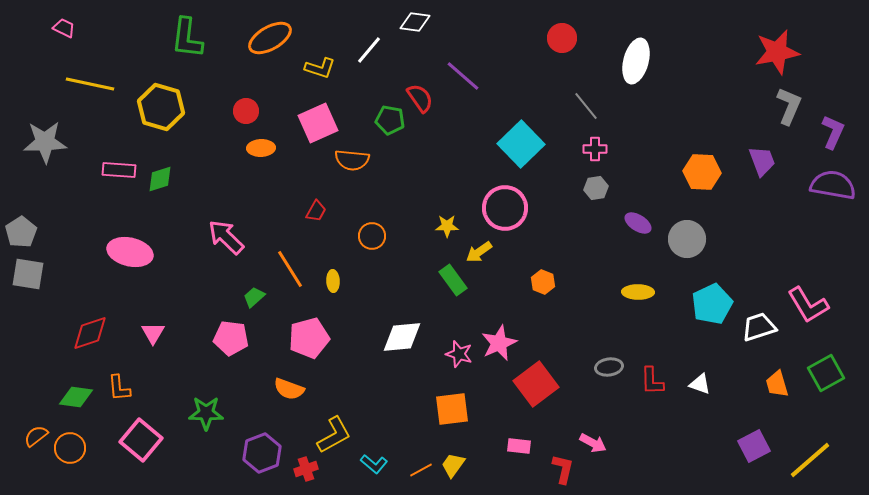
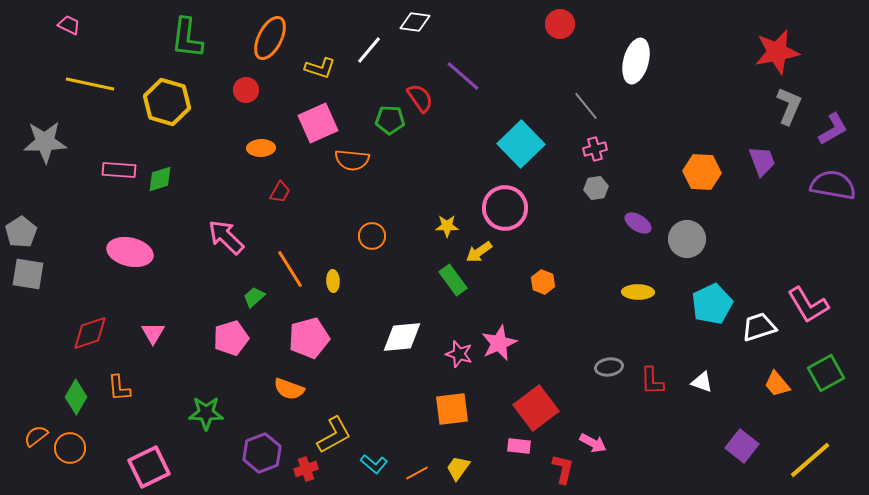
pink trapezoid at (64, 28): moved 5 px right, 3 px up
orange ellipse at (270, 38): rotated 33 degrees counterclockwise
red circle at (562, 38): moved 2 px left, 14 px up
yellow hexagon at (161, 107): moved 6 px right, 5 px up
red circle at (246, 111): moved 21 px up
green pentagon at (390, 120): rotated 8 degrees counterclockwise
purple L-shape at (833, 132): moved 3 px up; rotated 36 degrees clockwise
pink cross at (595, 149): rotated 15 degrees counterclockwise
red trapezoid at (316, 211): moved 36 px left, 19 px up
pink pentagon at (231, 338): rotated 24 degrees counterclockwise
red square at (536, 384): moved 24 px down
white triangle at (700, 384): moved 2 px right, 2 px up
orange trapezoid at (777, 384): rotated 24 degrees counterclockwise
green diamond at (76, 397): rotated 68 degrees counterclockwise
pink square at (141, 440): moved 8 px right, 27 px down; rotated 24 degrees clockwise
purple square at (754, 446): moved 12 px left; rotated 24 degrees counterclockwise
yellow trapezoid at (453, 465): moved 5 px right, 3 px down
orange line at (421, 470): moved 4 px left, 3 px down
